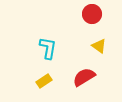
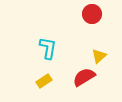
yellow triangle: moved 10 px down; rotated 42 degrees clockwise
